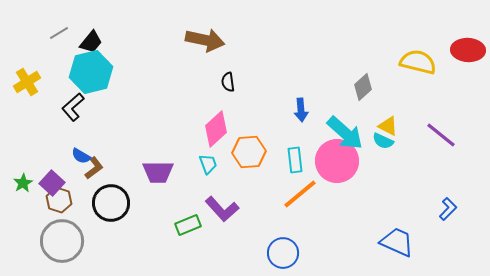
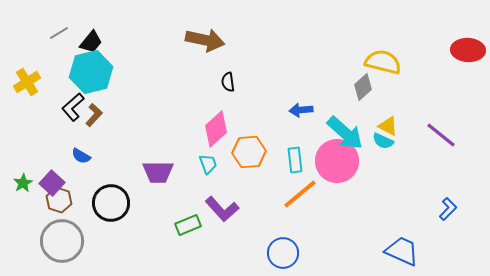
yellow semicircle: moved 35 px left
blue arrow: rotated 90 degrees clockwise
brown L-shape: moved 53 px up; rotated 10 degrees counterclockwise
blue trapezoid: moved 5 px right, 9 px down
